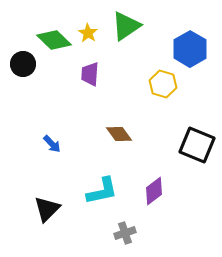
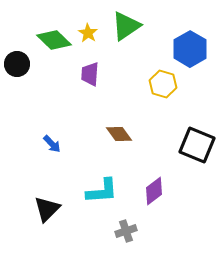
black circle: moved 6 px left
cyan L-shape: rotated 8 degrees clockwise
gray cross: moved 1 px right, 2 px up
